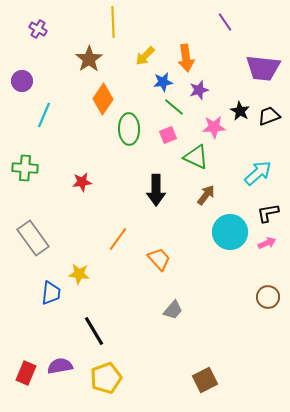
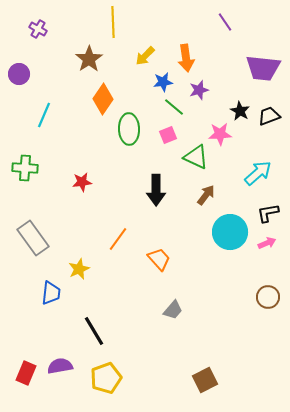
purple circle: moved 3 px left, 7 px up
pink star: moved 6 px right, 7 px down
yellow star: moved 5 px up; rotated 30 degrees counterclockwise
